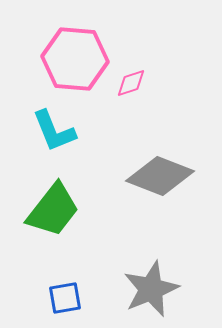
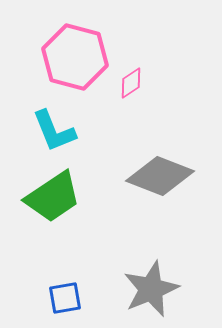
pink hexagon: moved 2 px up; rotated 10 degrees clockwise
pink diamond: rotated 16 degrees counterclockwise
green trapezoid: moved 13 px up; rotated 18 degrees clockwise
